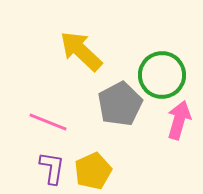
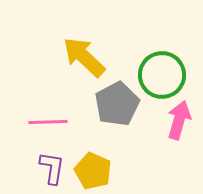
yellow arrow: moved 3 px right, 6 px down
gray pentagon: moved 3 px left
pink line: rotated 24 degrees counterclockwise
yellow pentagon: rotated 24 degrees counterclockwise
